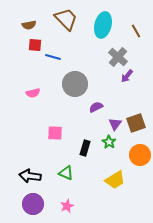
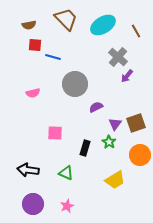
cyan ellipse: rotated 45 degrees clockwise
black arrow: moved 2 px left, 6 px up
